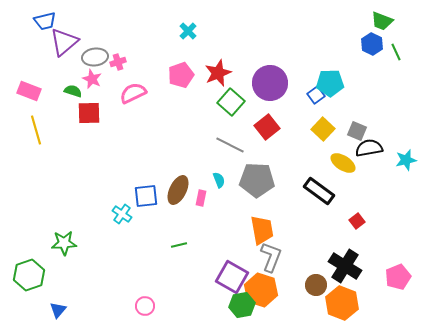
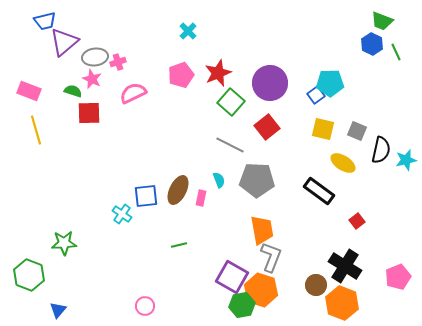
yellow square at (323, 129): rotated 30 degrees counterclockwise
black semicircle at (369, 148): moved 12 px right, 2 px down; rotated 112 degrees clockwise
green hexagon at (29, 275): rotated 20 degrees counterclockwise
